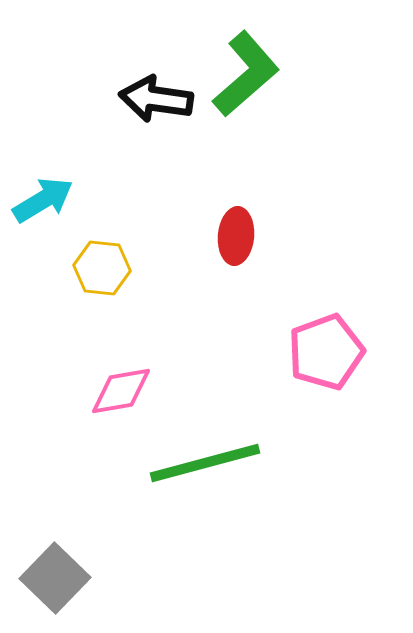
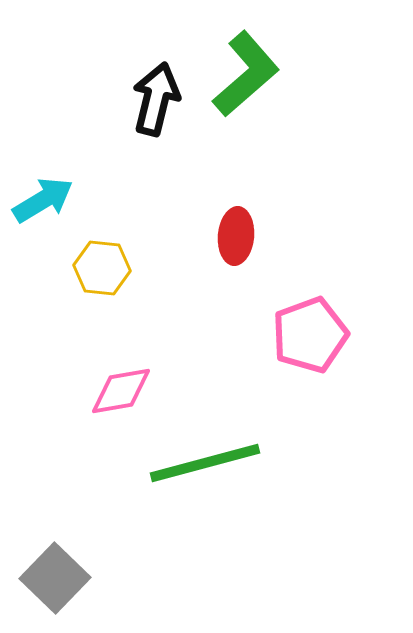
black arrow: rotated 96 degrees clockwise
pink pentagon: moved 16 px left, 17 px up
